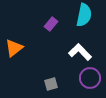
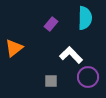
cyan semicircle: moved 1 px right, 3 px down; rotated 10 degrees counterclockwise
white L-shape: moved 9 px left, 3 px down
purple circle: moved 2 px left, 1 px up
gray square: moved 3 px up; rotated 16 degrees clockwise
